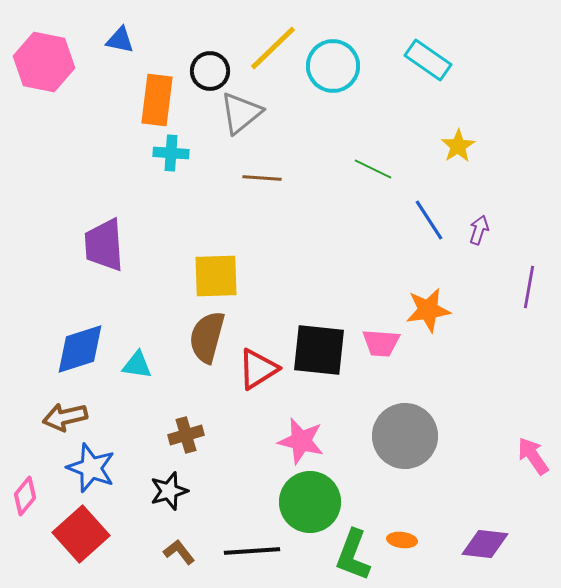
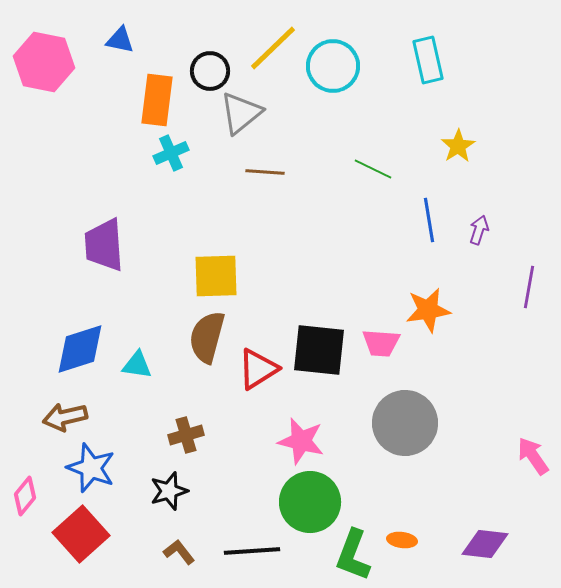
cyan rectangle: rotated 42 degrees clockwise
cyan cross: rotated 28 degrees counterclockwise
brown line: moved 3 px right, 6 px up
blue line: rotated 24 degrees clockwise
gray circle: moved 13 px up
